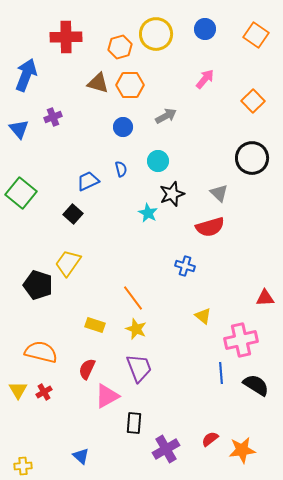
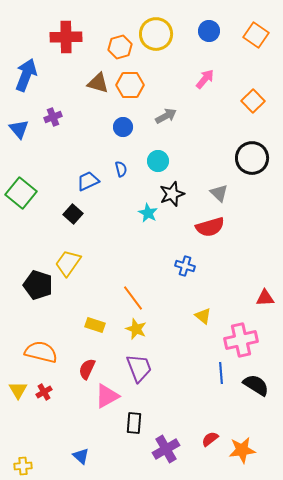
blue circle at (205, 29): moved 4 px right, 2 px down
